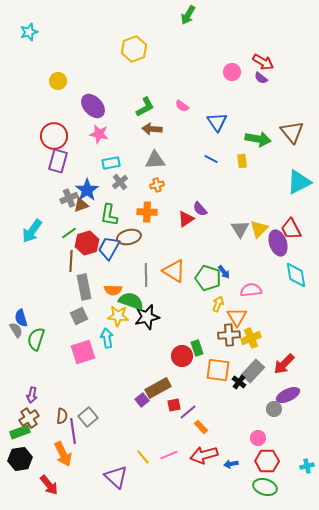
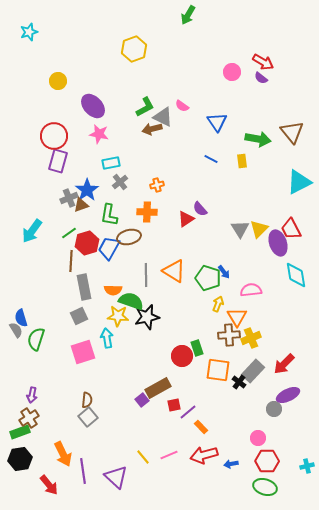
brown arrow at (152, 129): rotated 18 degrees counterclockwise
gray triangle at (155, 160): moved 8 px right, 43 px up; rotated 30 degrees clockwise
brown semicircle at (62, 416): moved 25 px right, 16 px up
purple line at (73, 431): moved 10 px right, 40 px down
